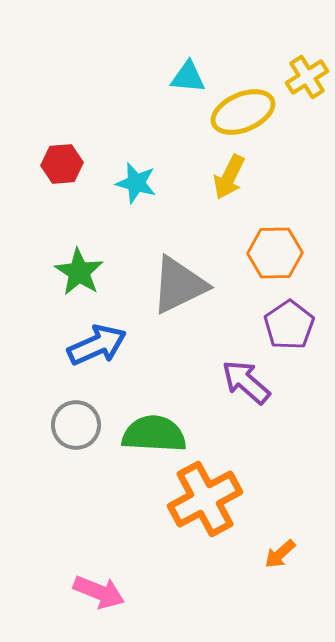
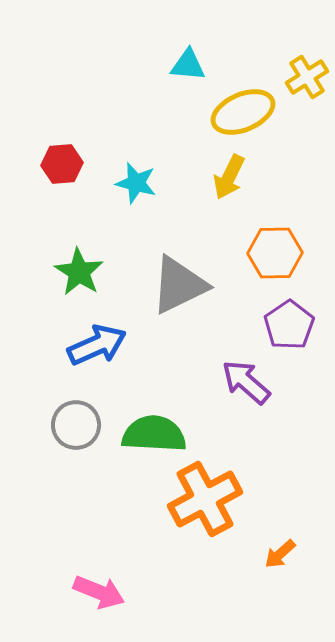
cyan triangle: moved 12 px up
